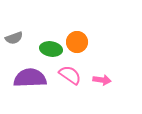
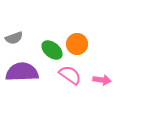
orange circle: moved 2 px down
green ellipse: moved 1 px right, 1 px down; rotated 30 degrees clockwise
purple semicircle: moved 8 px left, 6 px up
